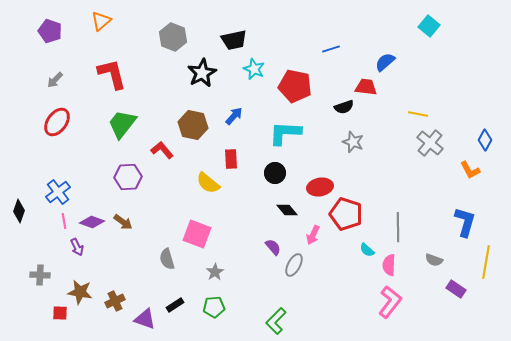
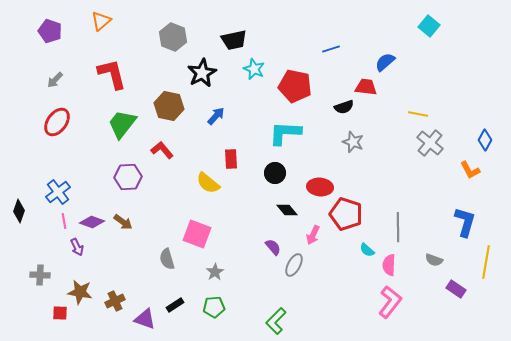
blue arrow at (234, 116): moved 18 px left
brown hexagon at (193, 125): moved 24 px left, 19 px up
red ellipse at (320, 187): rotated 15 degrees clockwise
